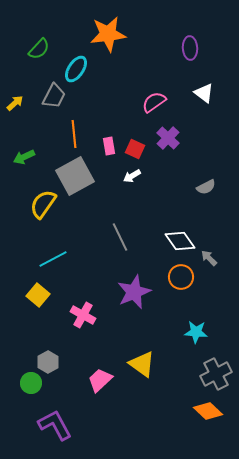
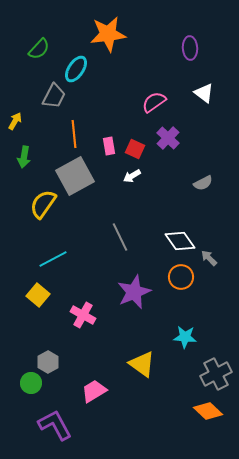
yellow arrow: moved 18 px down; rotated 18 degrees counterclockwise
green arrow: rotated 55 degrees counterclockwise
gray semicircle: moved 3 px left, 4 px up
cyan star: moved 11 px left, 5 px down
pink trapezoid: moved 6 px left, 11 px down; rotated 12 degrees clockwise
